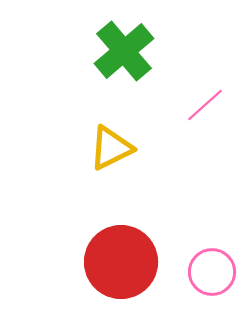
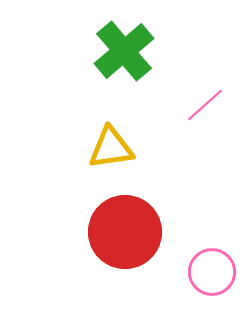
yellow triangle: rotated 18 degrees clockwise
red circle: moved 4 px right, 30 px up
